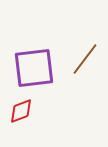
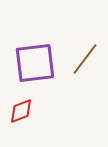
purple square: moved 1 px right, 5 px up
